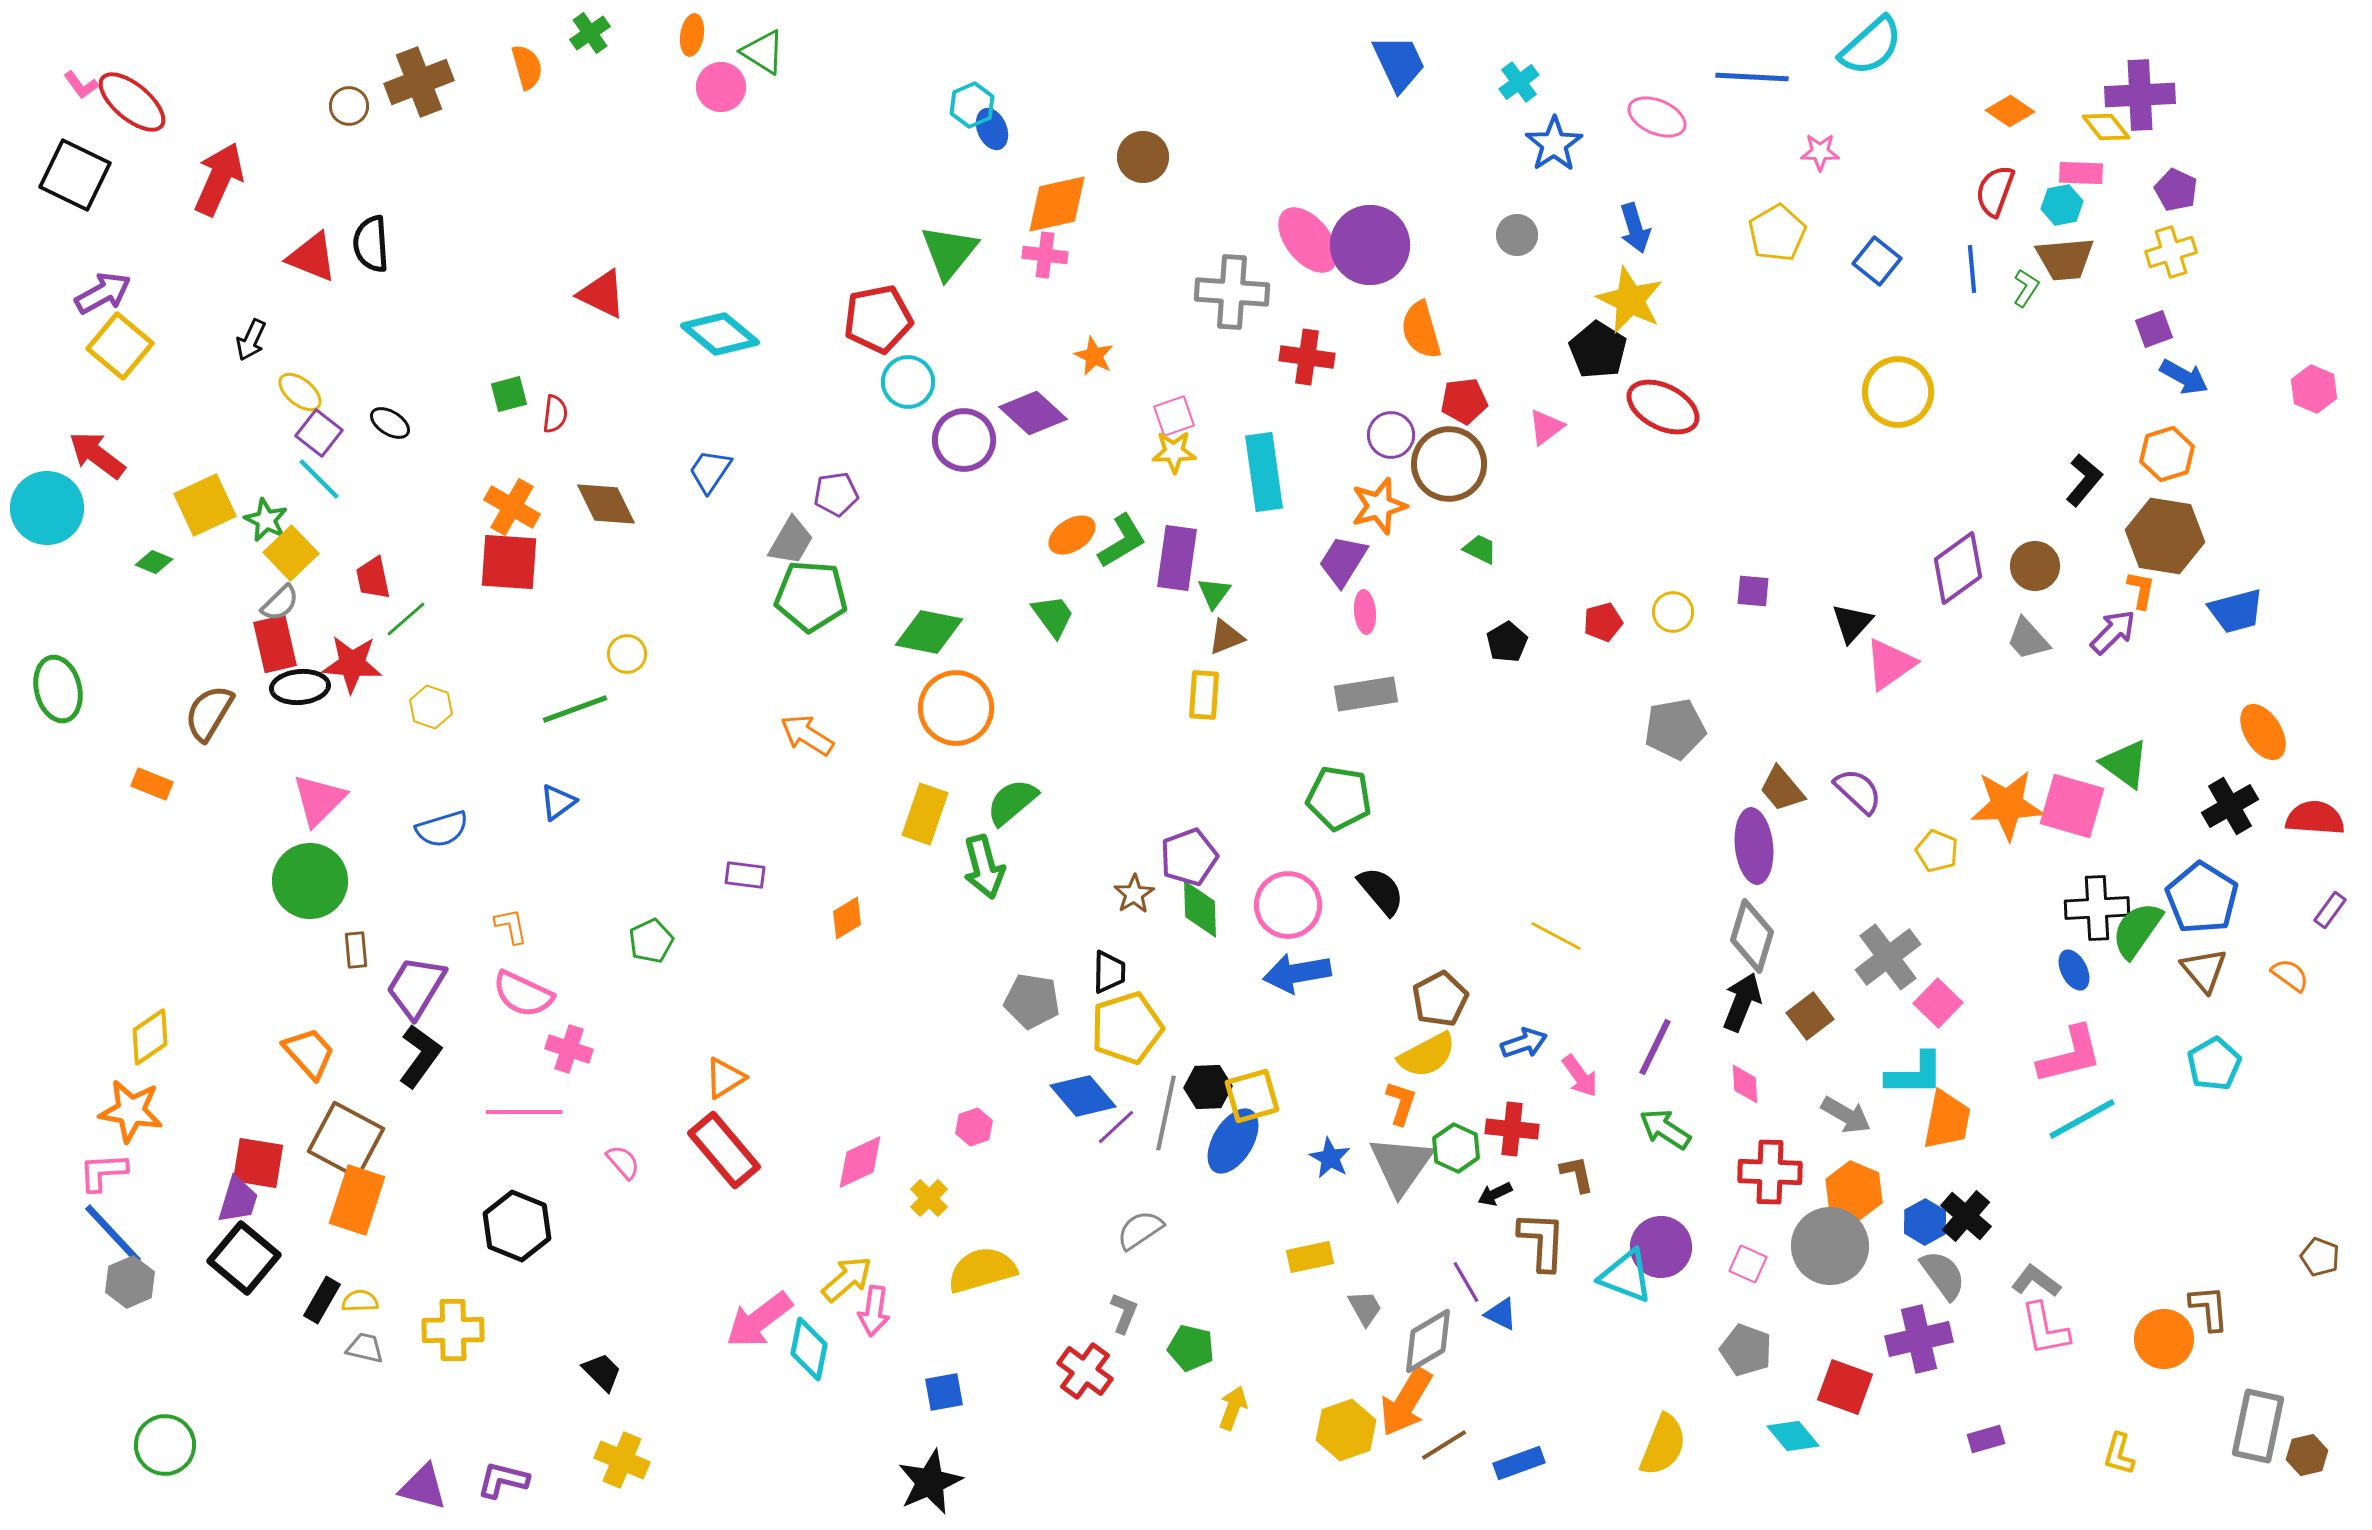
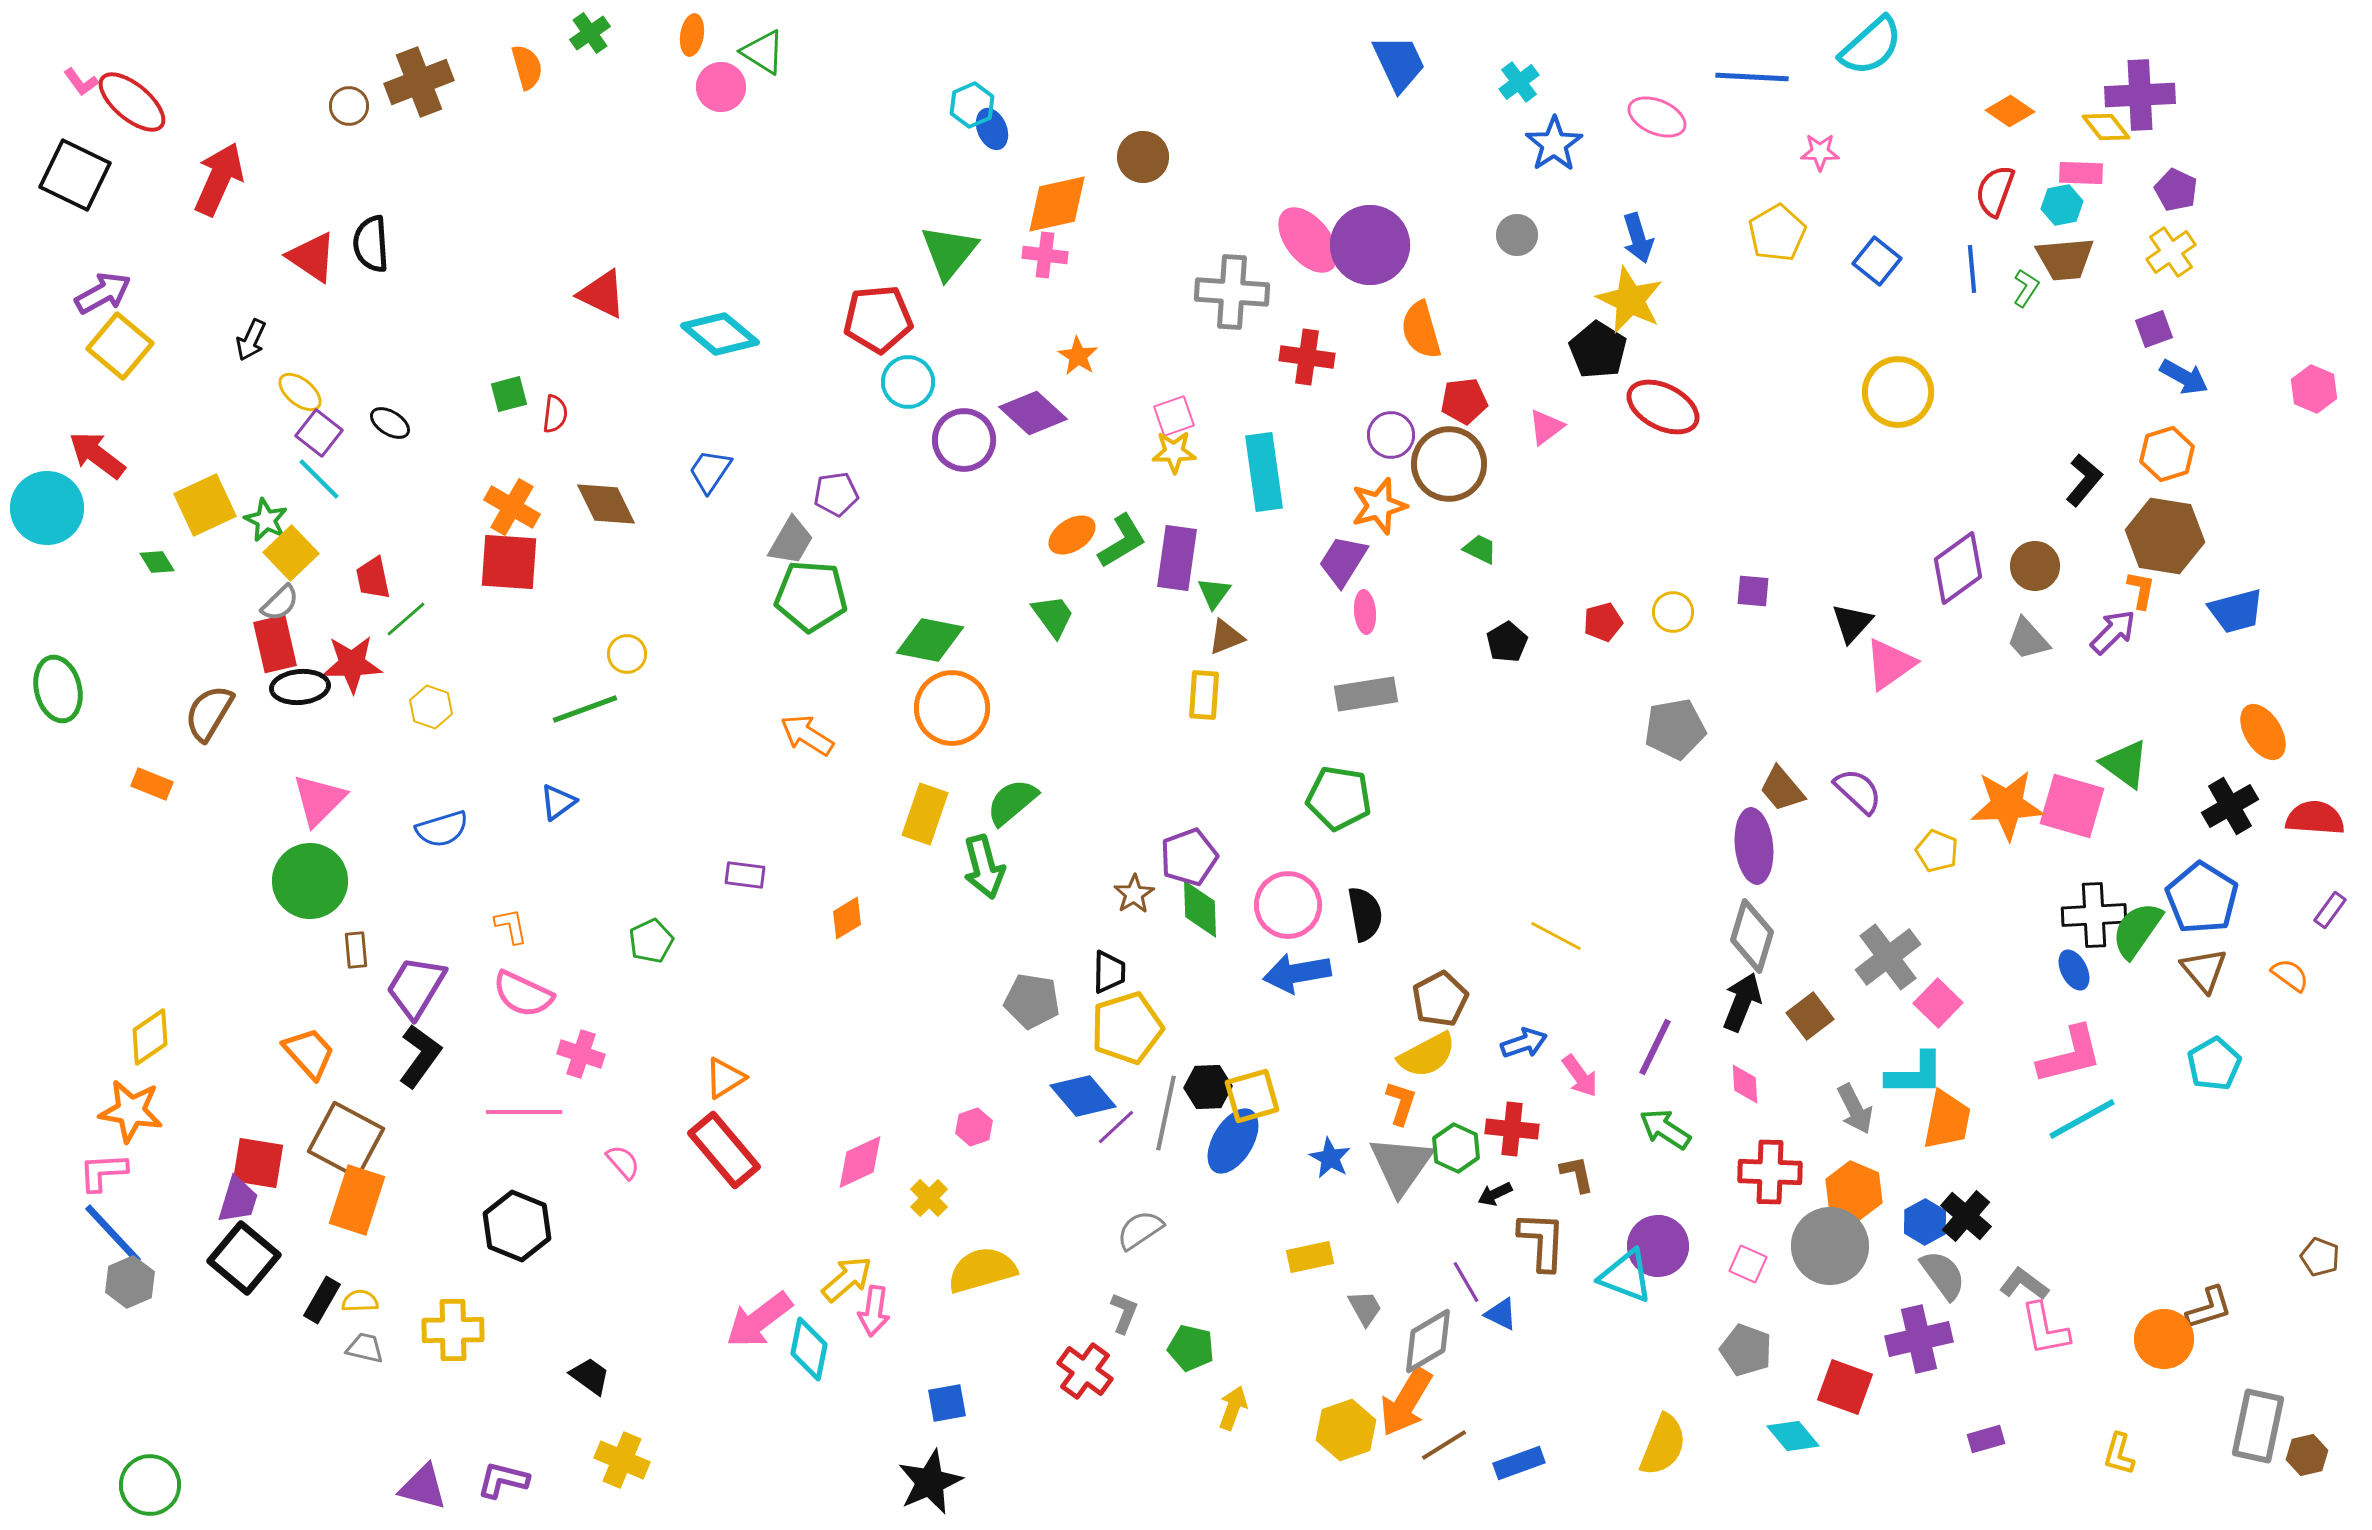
pink L-shape at (81, 85): moved 3 px up
blue arrow at (1635, 228): moved 3 px right, 10 px down
yellow cross at (2171, 252): rotated 18 degrees counterclockwise
red triangle at (312, 257): rotated 12 degrees clockwise
red pentagon at (878, 319): rotated 6 degrees clockwise
orange star at (1094, 356): moved 16 px left; rotated 6 degrees clockwise
green diamond at (154, 562): moved 3 px right; rotated 36 degrees clockwise
green diamond at (929, 632): moved 1 px right, 8 px down
red star at (352, 664): rotated 6 degrees counterclockwise
orange circle at (956, 708): moved 4 px left
green line at (575, 709): moved 10 px right
black semicircle at (1381, 891): moved 16 px left, 23 px down; rotated 30 degrees clockwise
black cross at (2097, 908): moved 3 px left, 7 px down
pink cross at (569, 1049): moved 12 px right, 5 px down
gray arrow at (1846, 1115): moved 9 px right, 6 px up; rotated 33 degrees clockwise
purple circle at (1661, 1247): moved 3 px left, 1 px up
gray L-shape at (2036, 1281): moved 12 px left, 3 px down
brown L-shape at (2209, 1308): rotated 78 degrees clockwise
black trapezoid at (602, 1372): moved 12 px left, 4 px down; rotated 9 degrees counterclockwise
blue square at (944, 1392): moved 3 px right, 11 px down
green circle at (165, 1445): moved 15 px left, 40 px down
